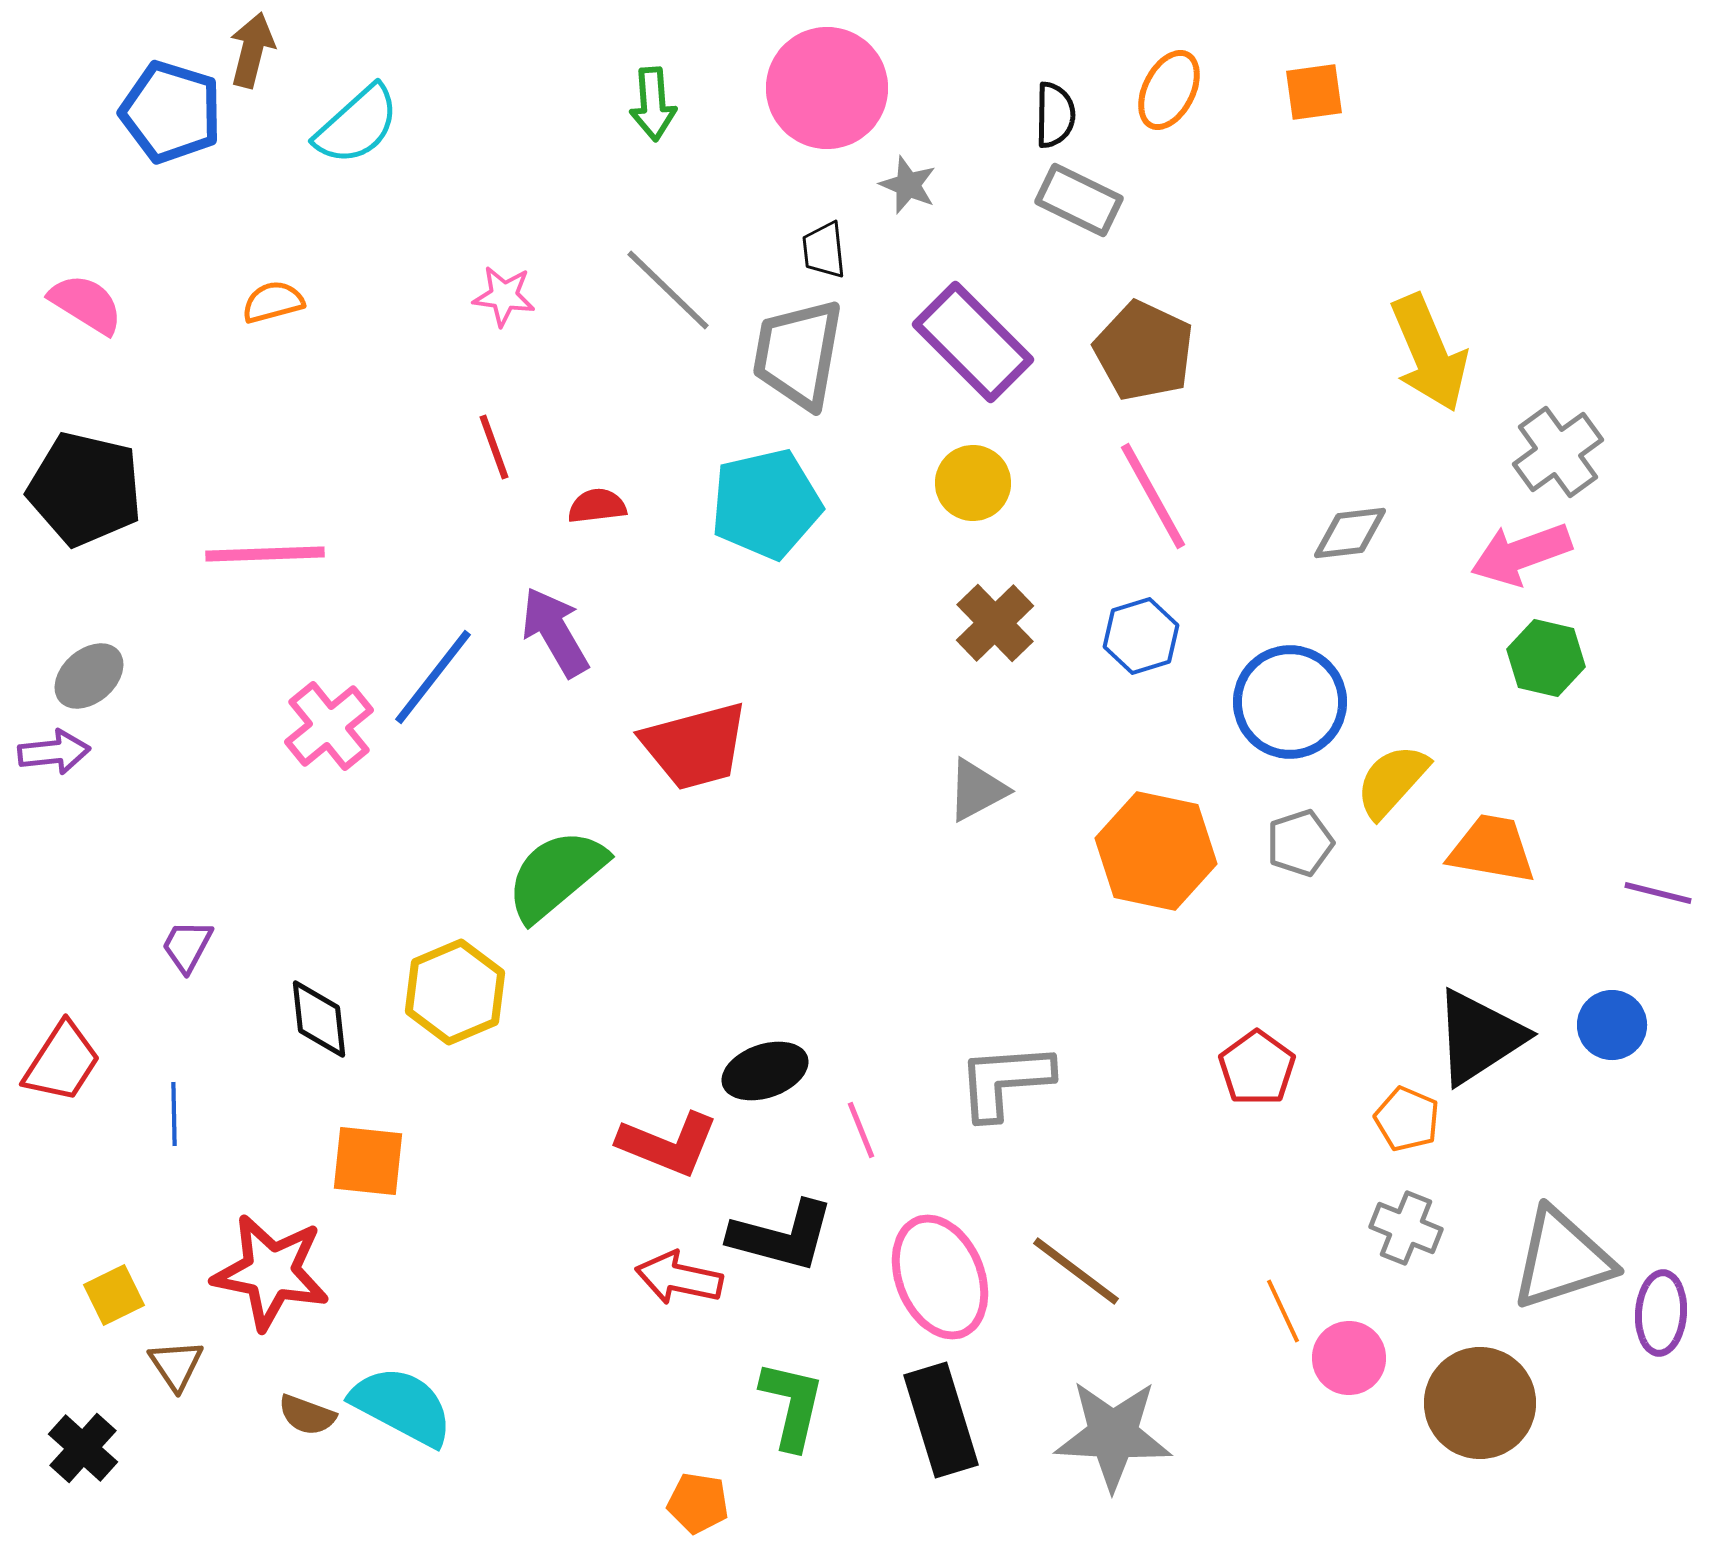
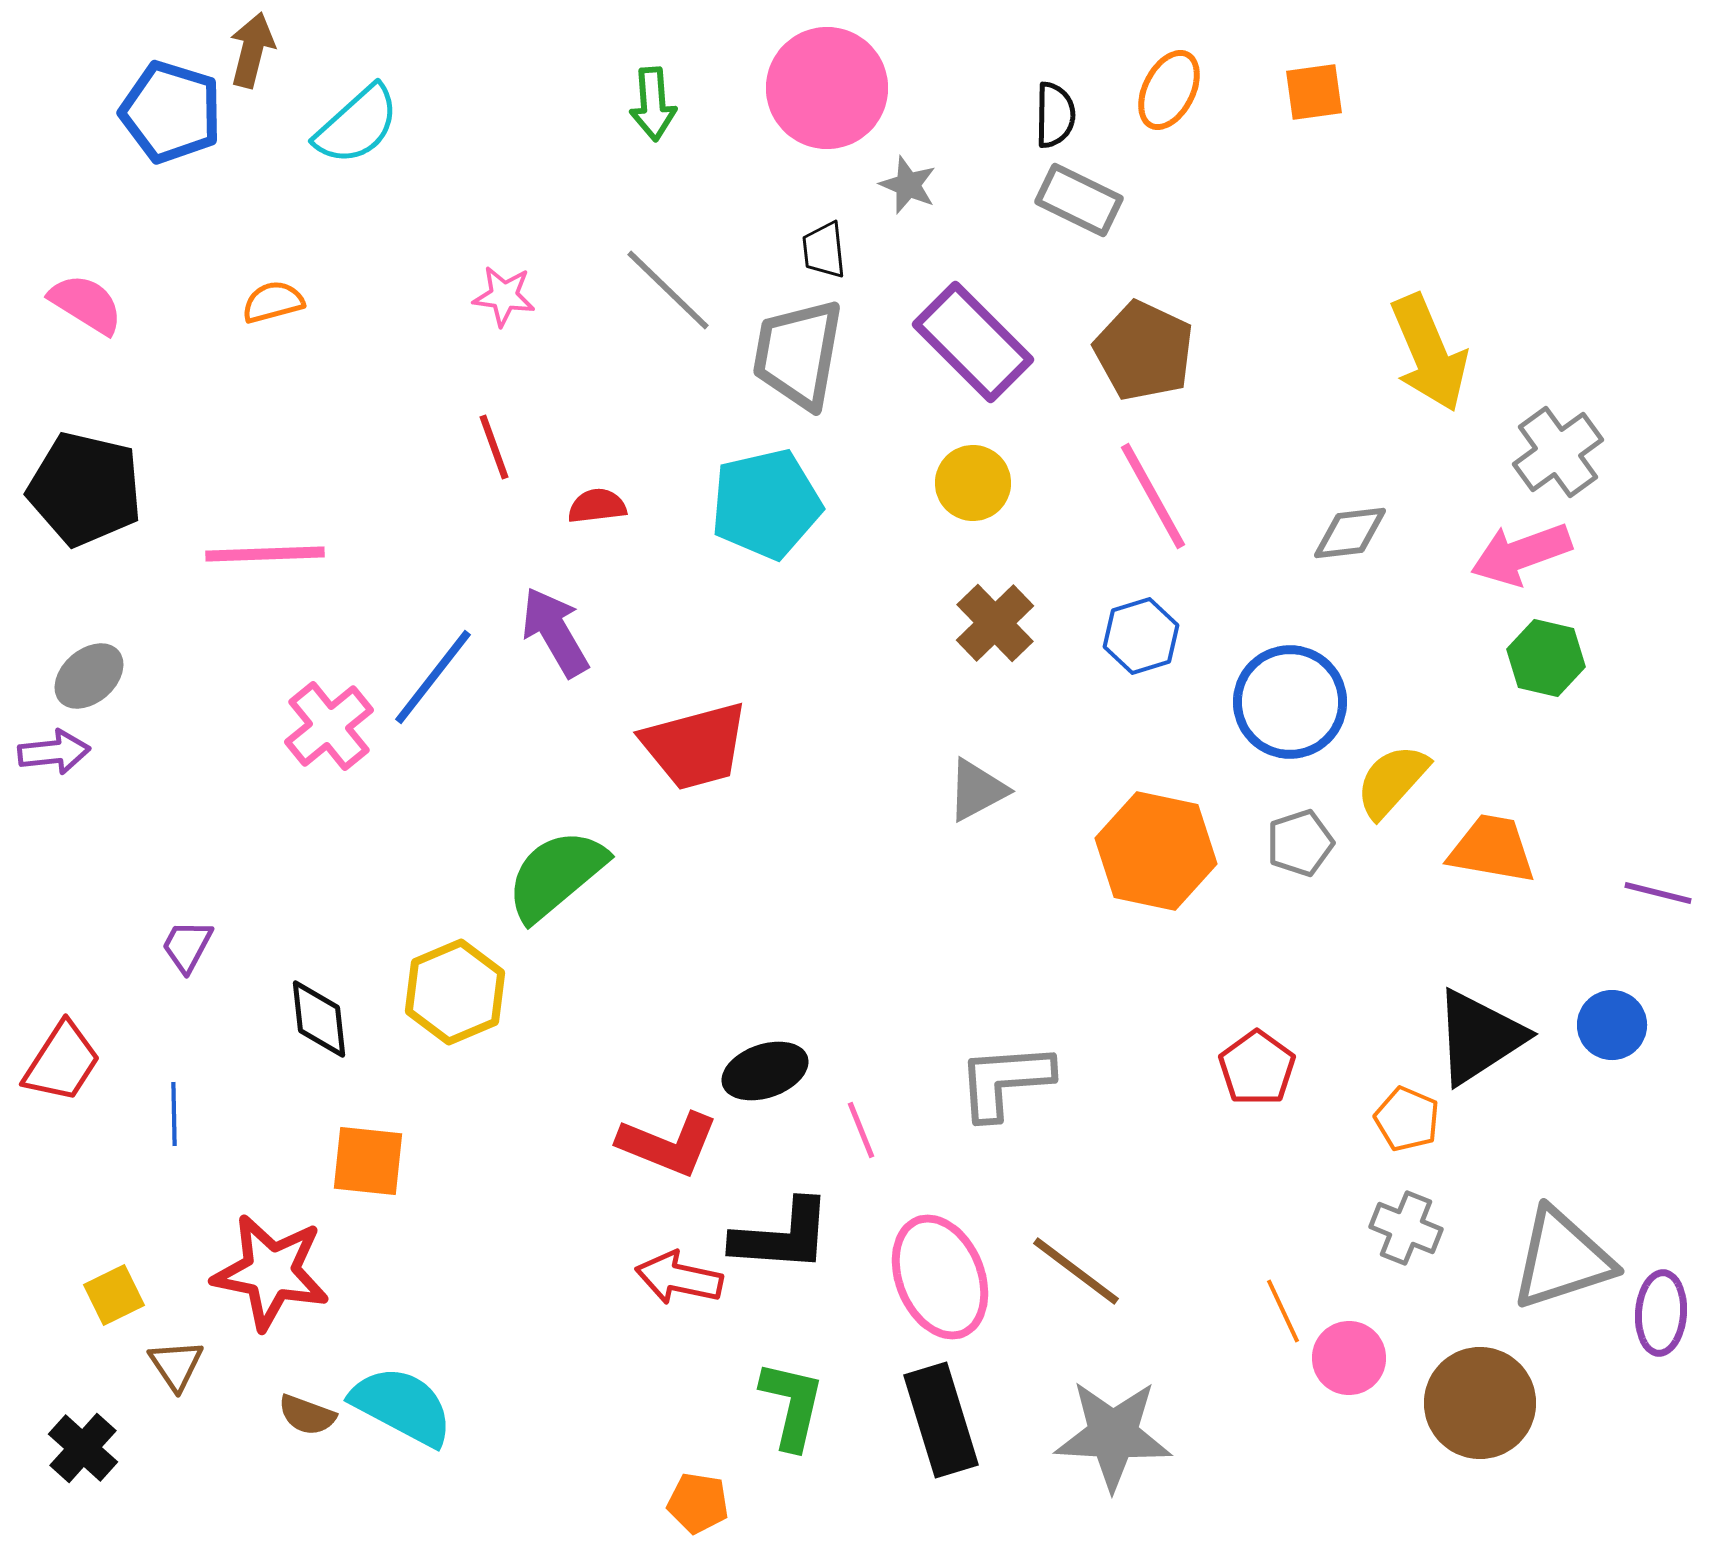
black L-shape at (782, 1236): rotated 11 degrees counterclockwise
